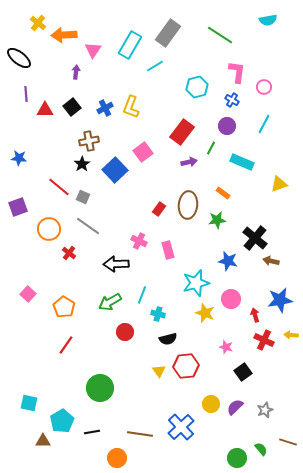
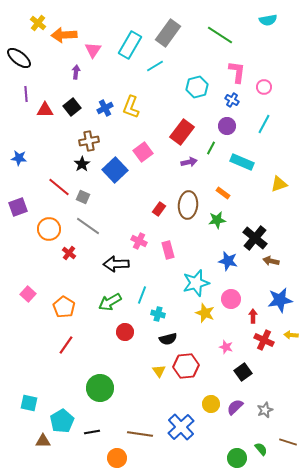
red arrow at (255, 315): moved 2 px left, 1 px down; rotated 16 degrees clockwise
